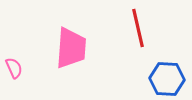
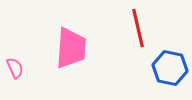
pink semicircle: moved 1 px right
blue hexagon: moved 3 px right, 11 px up; rotated 8 degrees clockwise
